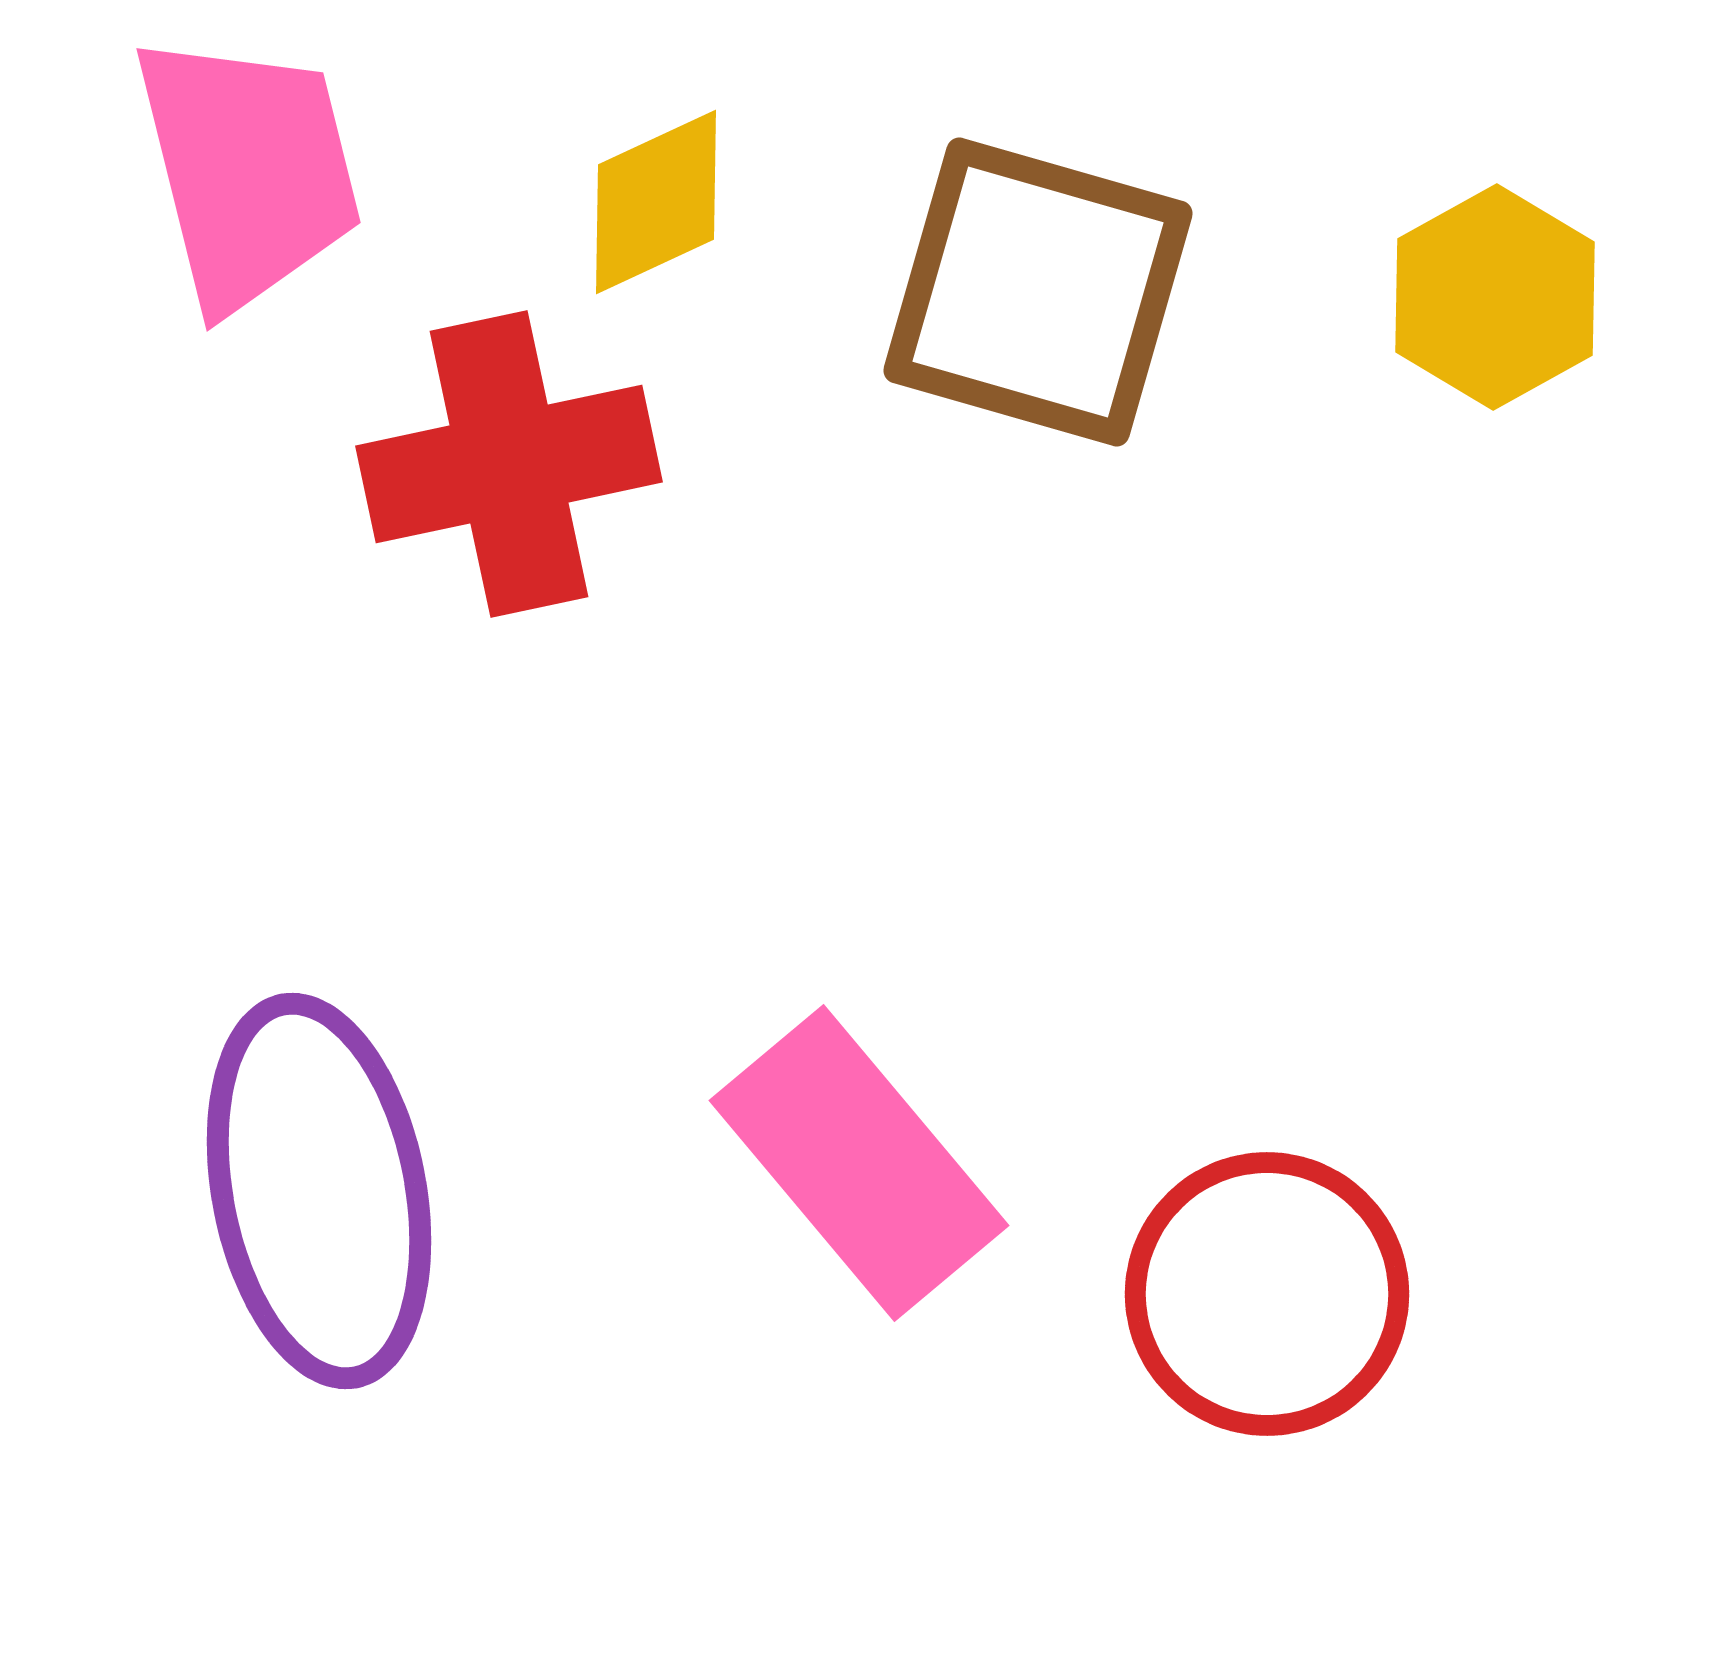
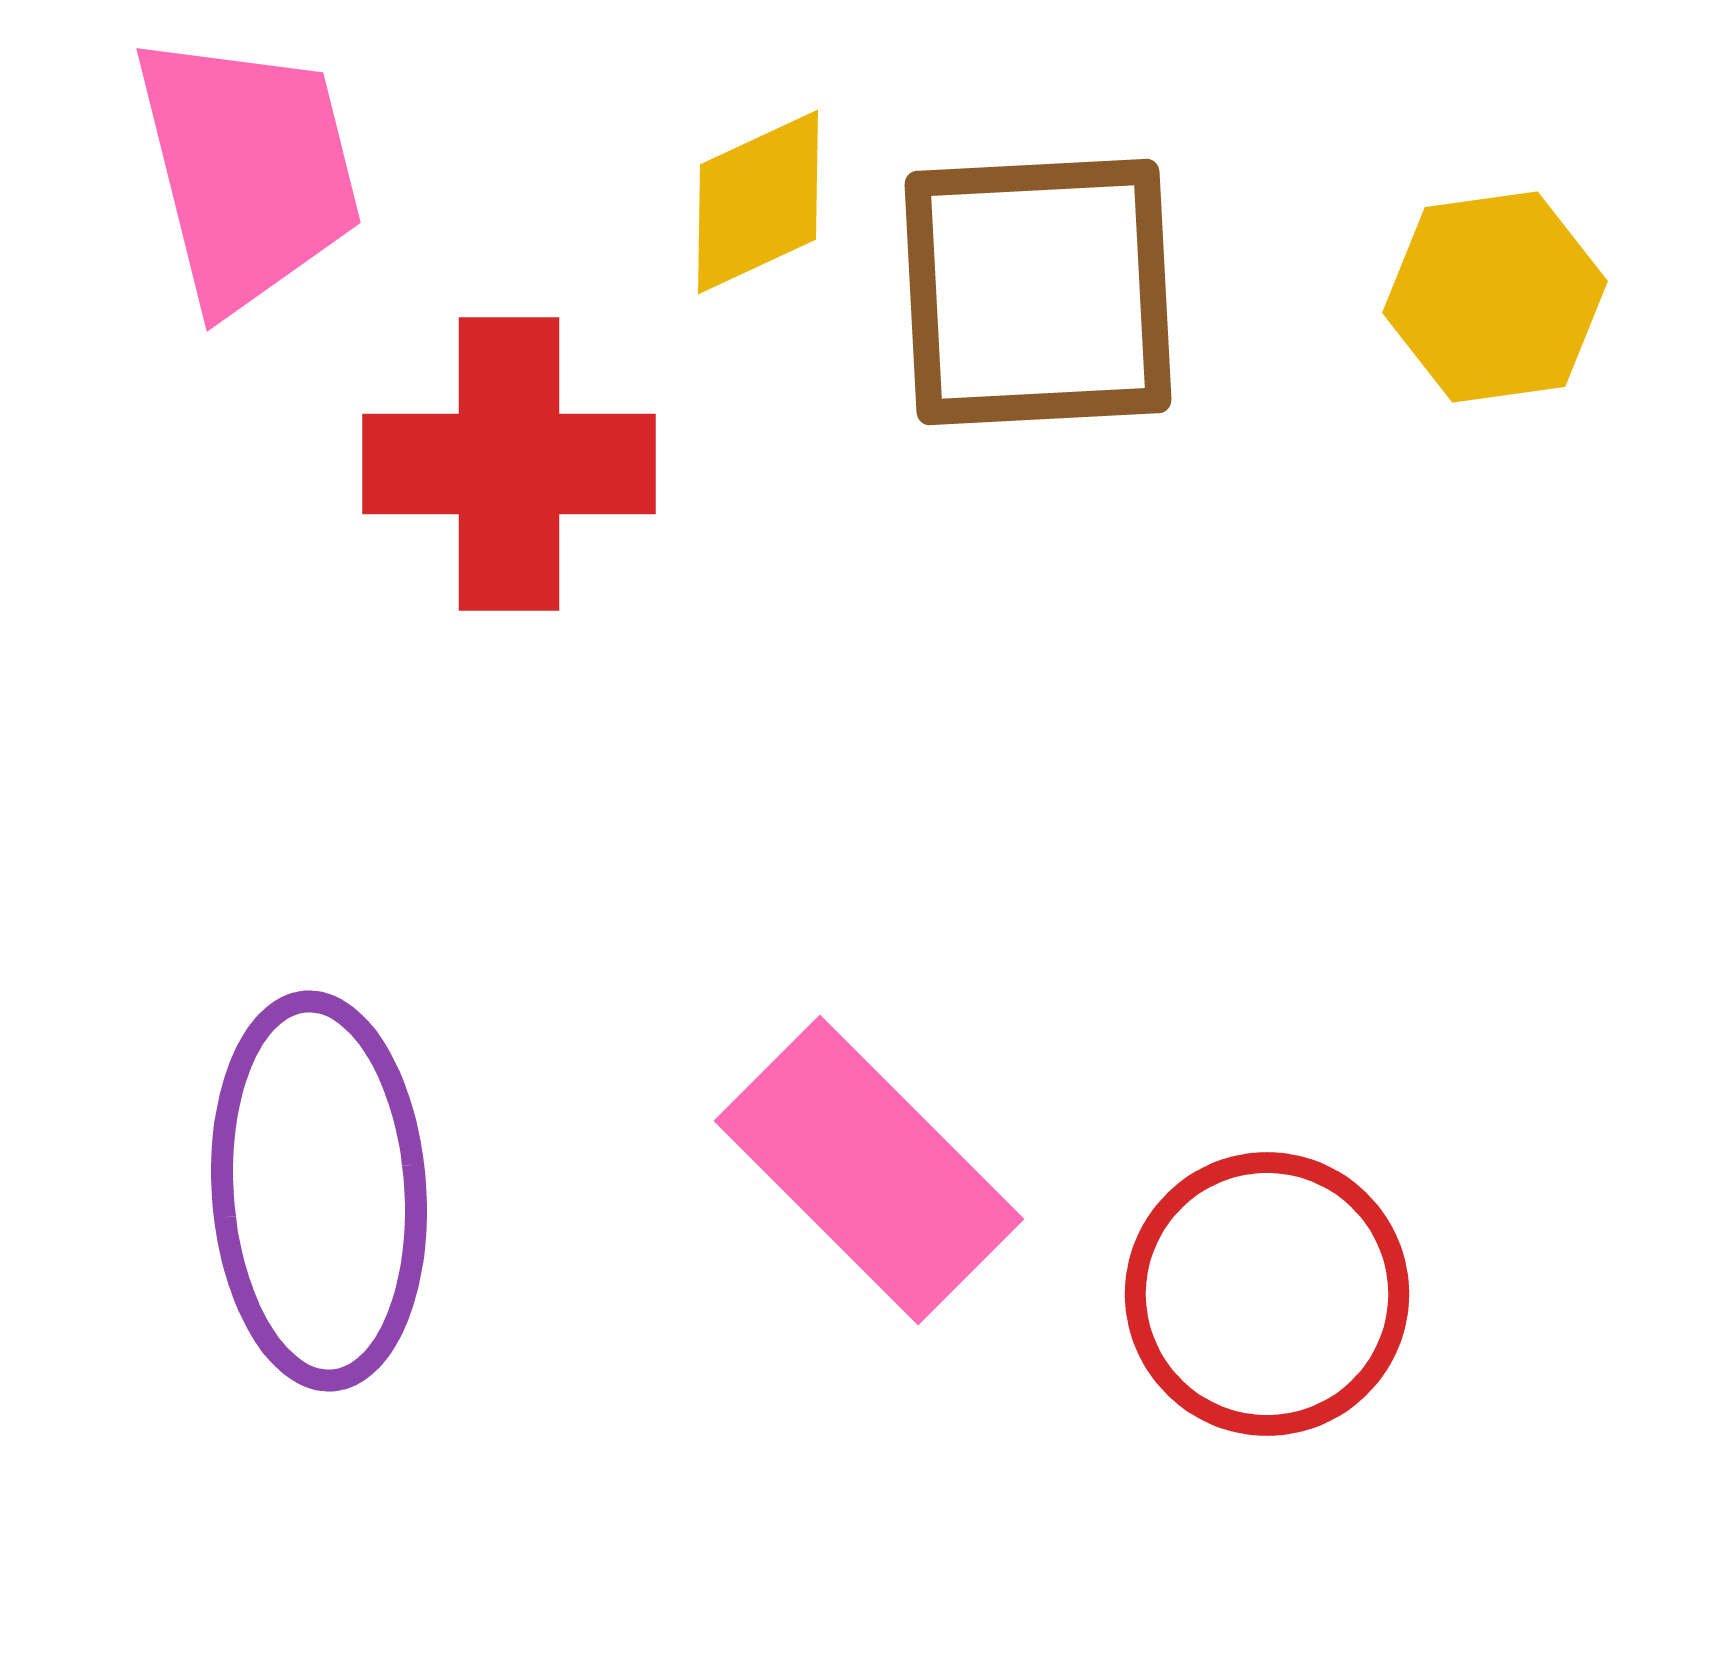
yellow diamond: moved 102 px right
brown square: rotated 19 degrees counterclockwise
yellow hexagon: rotated 21 degrees clockwise
red cross: rotated 12 degrees clockwise
pink rectangle: moved 10 px right, 7 px down; rotated 5 degrees counterclockwise
purple ellipse: rotated 7 degrees clockwise
